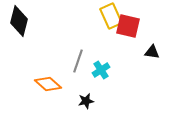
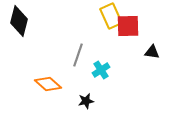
red square: rotated 15 degrees counterclockwise
gray line: moved 6 px up
